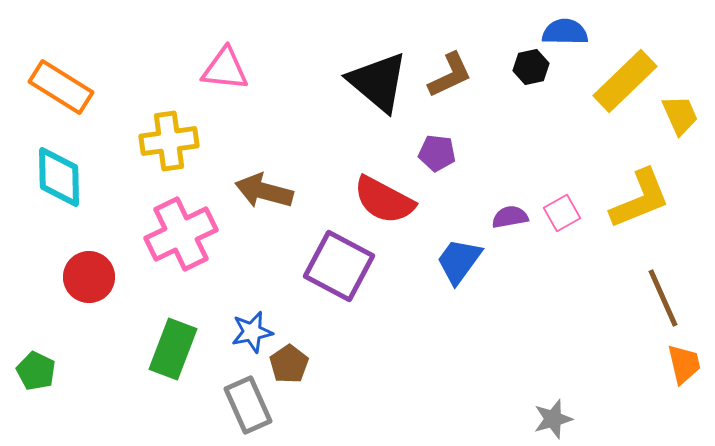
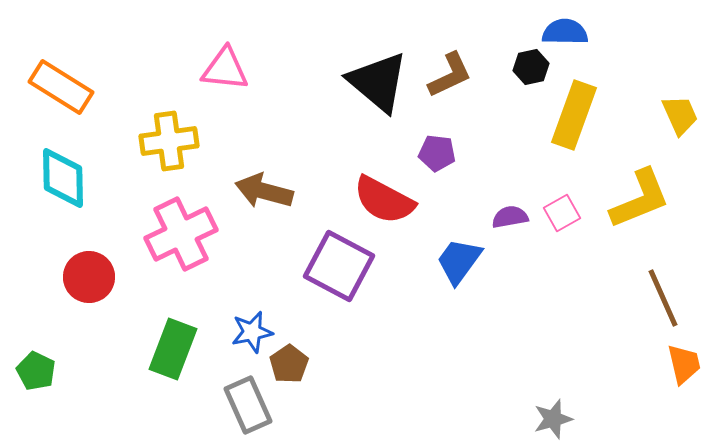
yellow rectangle: moved 51 px left, 34 px down; rotated 26 degrees counterclockwise
cyan diamond: moved 4 px right, 1 px down
